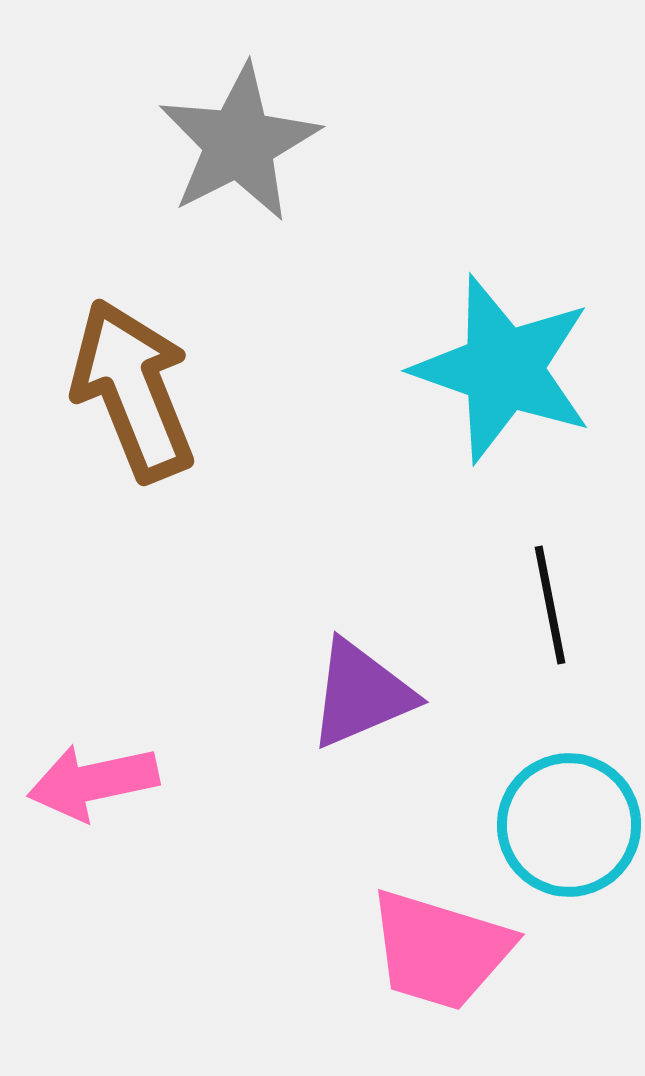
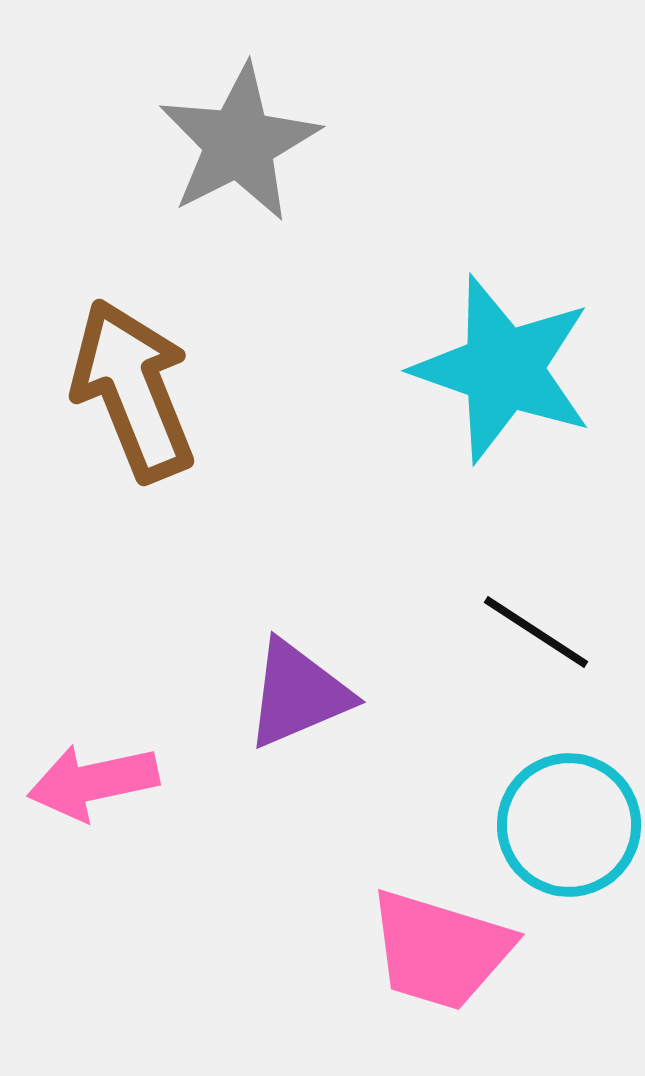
black line: moved 14 px left, 27 px down; rotated 46 degrees counterclockwise
purple triangle: moved 63 px left
